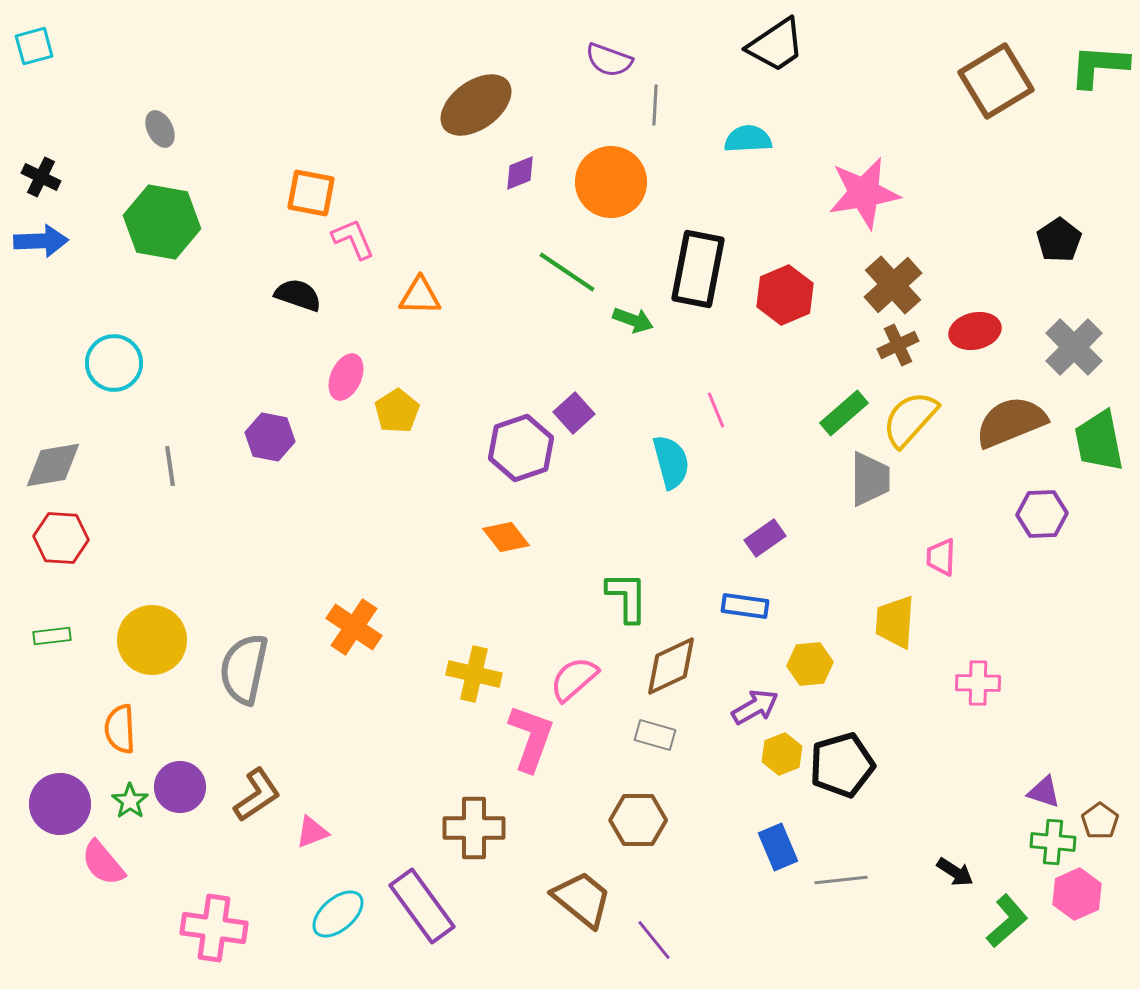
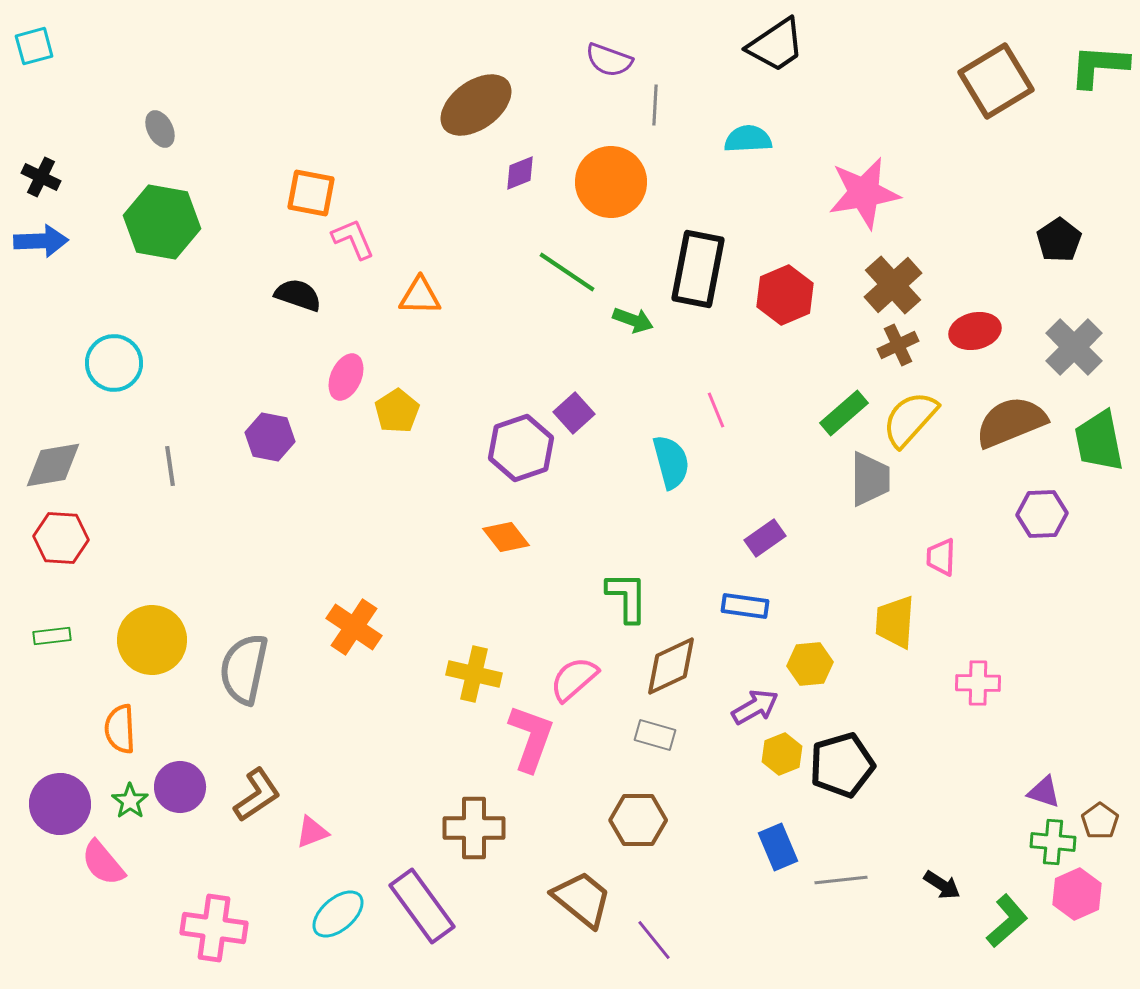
black arrow at (955, 872): moved 13 px left, 13 px down
